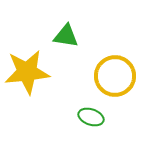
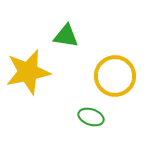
yellow star: moved 1 px right; rotated 6 degrees counterclockwise
